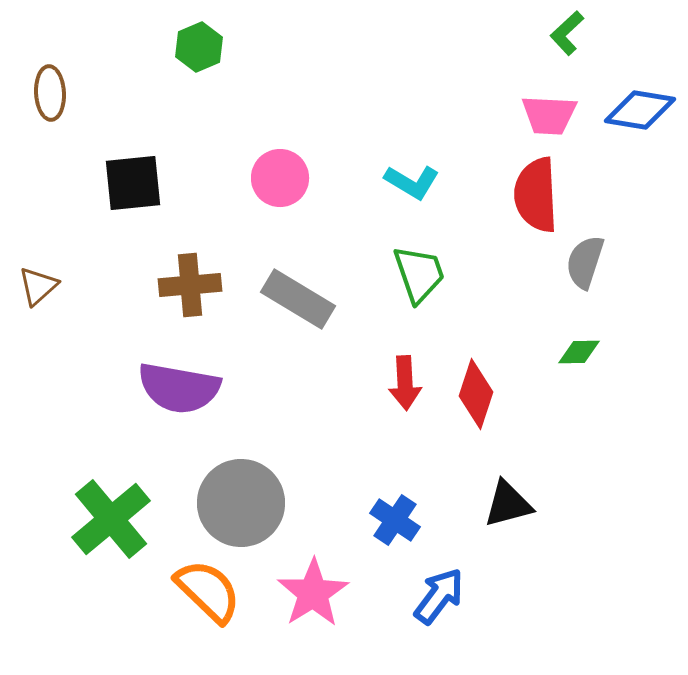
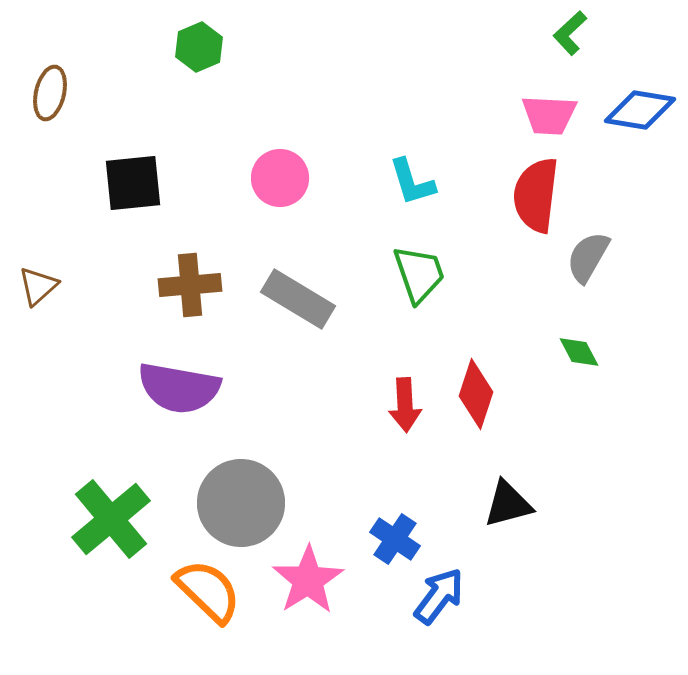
green L-shape: moved 3 px right
brown ellipse: rotated 16 degrees clockwise
cyan L-shape: rotated 42 degrees clockwise
red semicircle: rotated 10 degrees clockwise
gray semicircle: moved 3 px right, 5 px up; rotated 12 degrees clockwise
green diamond: rotated 63 degrees clockwise
red arrow: moved 22 px down
blue cross: moved 19 px down
pink star: moved 5 px left, 13 px up
